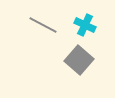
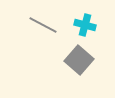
cyan cross: rotated 10 degrees counterclockwise
